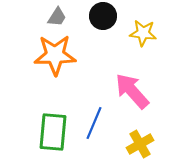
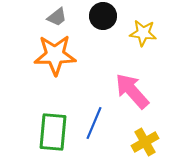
gray trapezoid: rotated 20 degrees clockwise
yellow cross: moved 5 px right, 2 px up
